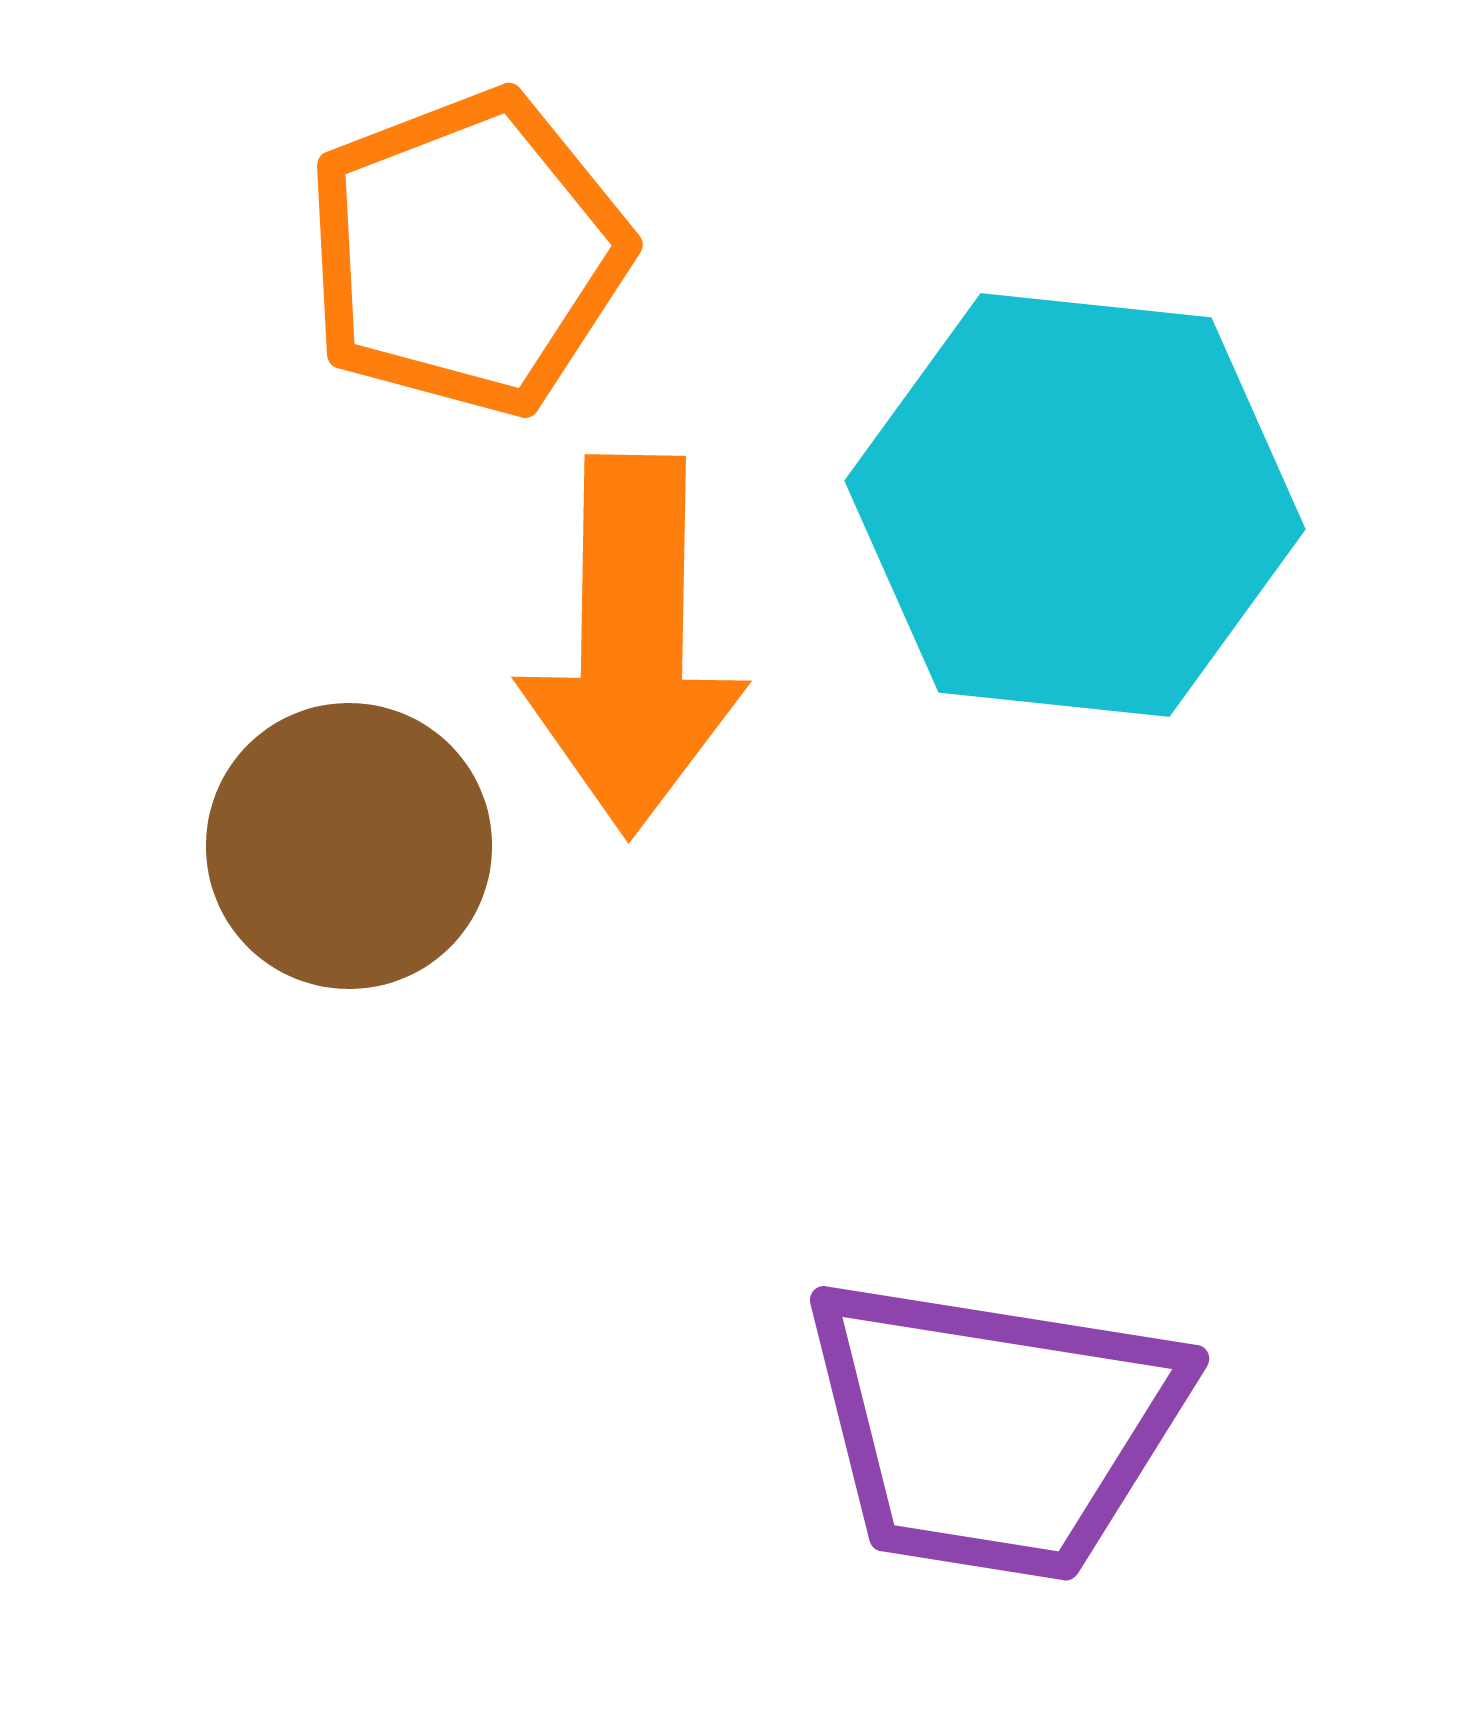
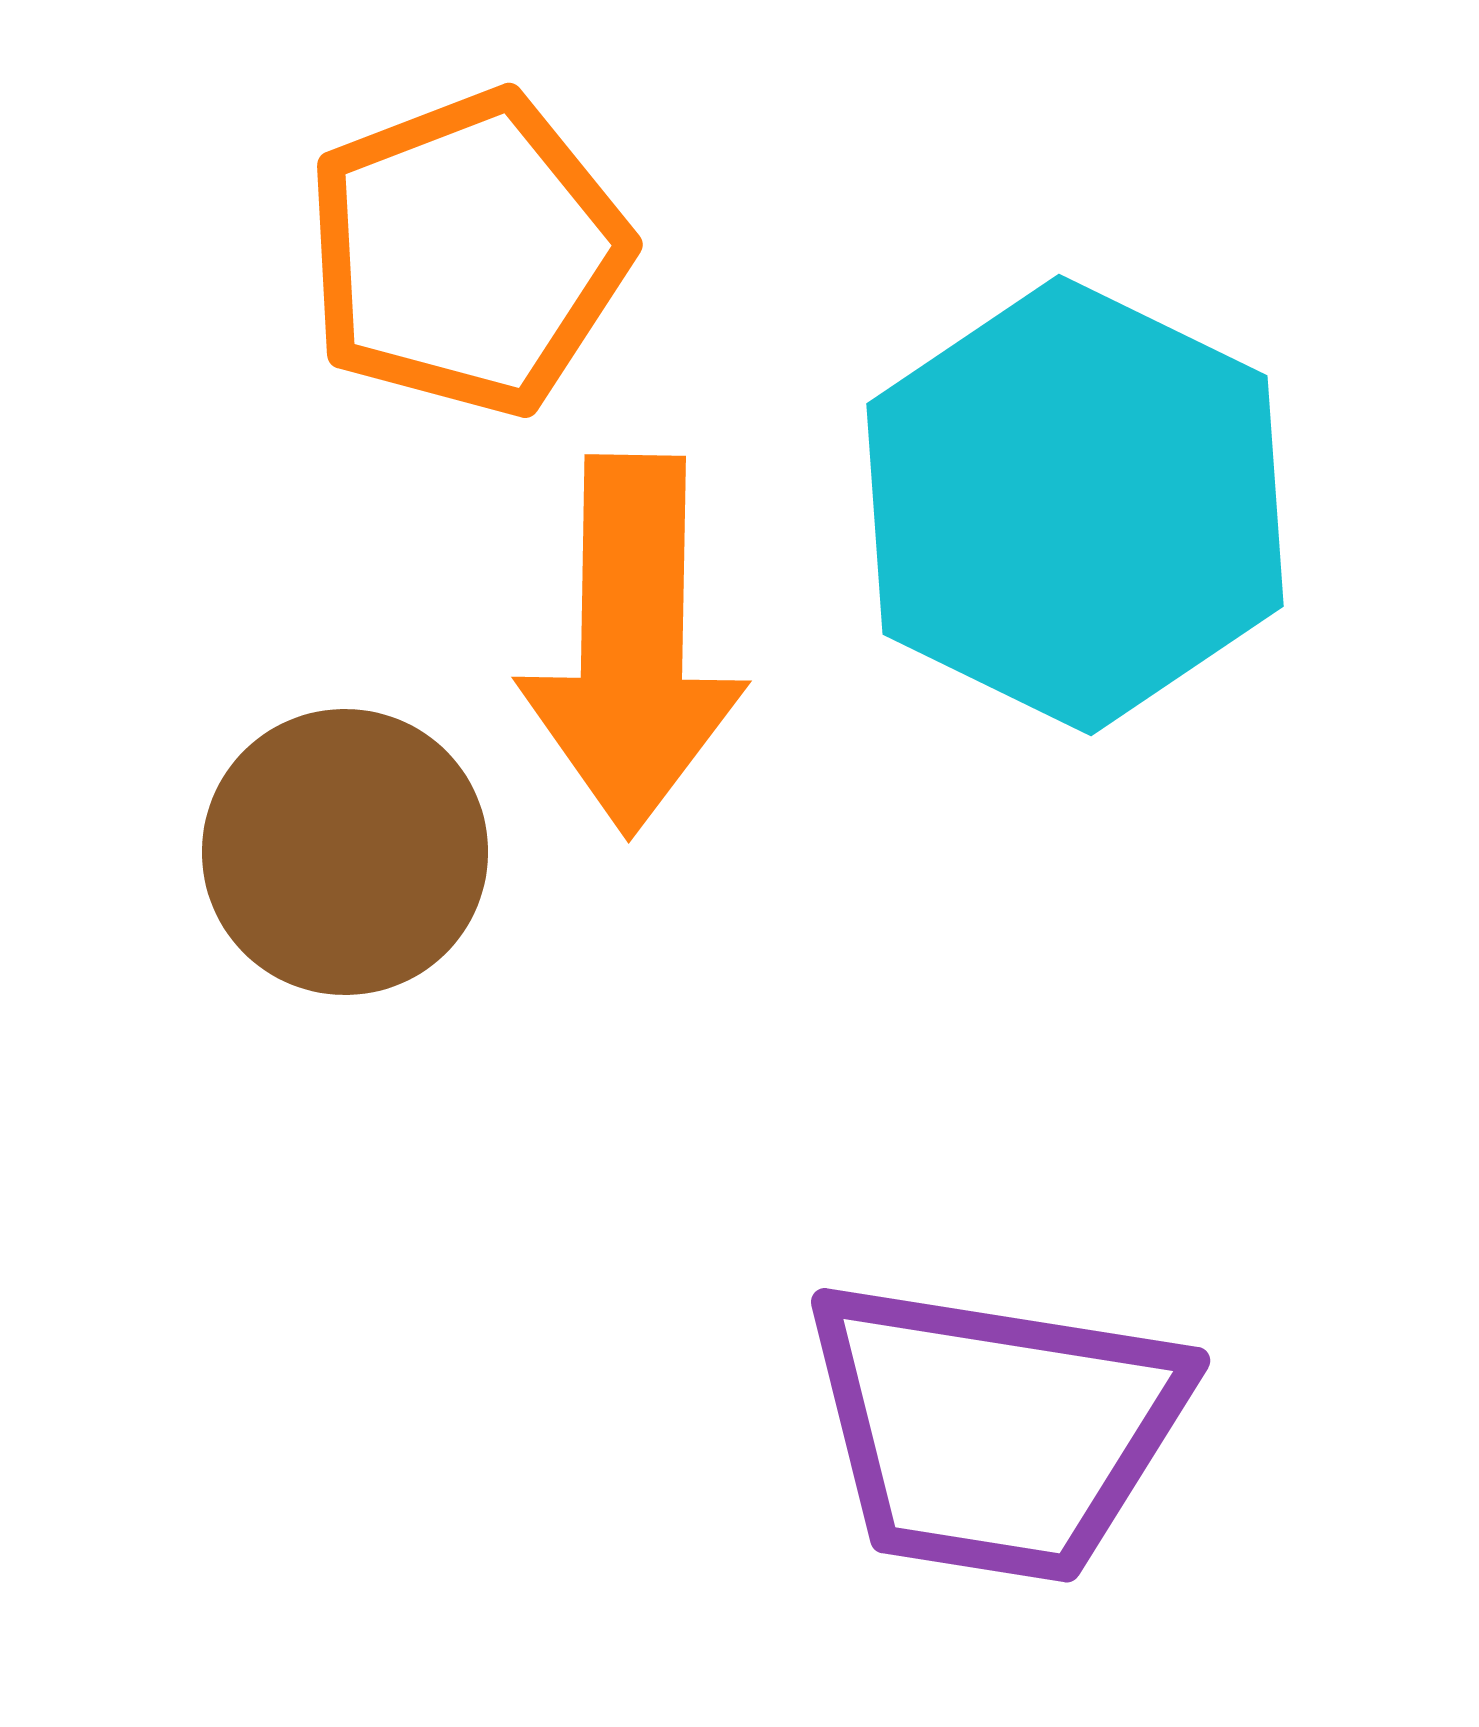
cyan hexagon: rotated 20 degrees clockwise
brown circle: moved 4 px left, 6 px down
purple trapezoid: moved 1 px right, 2 px down
